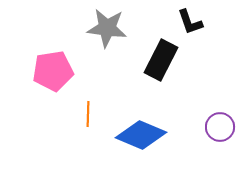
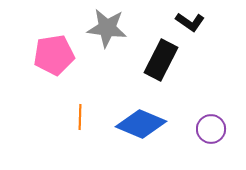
black L-shape: rotated 36 degrees counterclockwise
pink pentagon: moved 1 px right, 16 px up
orange line: moved 8 px left, 3 px down
purple circle: moved 9 px left, 2 px down
blue diamond: moved 11 px up
